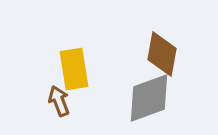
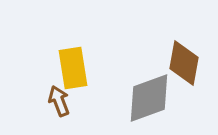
brown diamond: moved 22 px right, 9 px down
yellow rectangle: moved 1 px left, 1 px up
